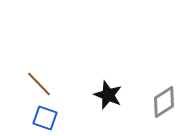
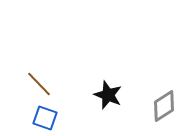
gray diamond: moved 4 px down
